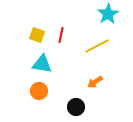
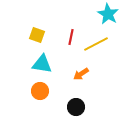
cyan star: rotated 10 degrees counterclockwise
red line: moved 10 px right, 2 px down
yellow line: moved 1 px left, 2 px up
orange arrow: moved 14 px left, 8 px up
orange circle: moved 1 px right
